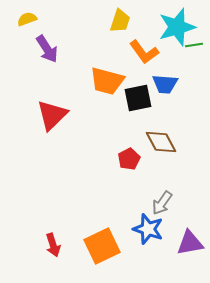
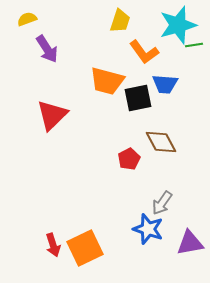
cyan star: moved 1 px right, 2 px up
orange square: moved 17 px left, 2 px down
